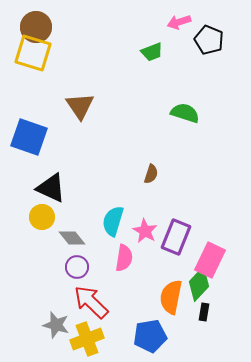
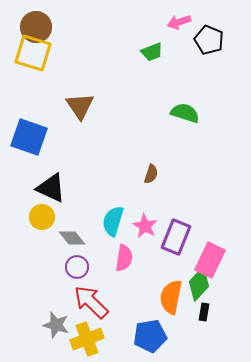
pink star: moved 5 px up
